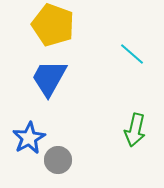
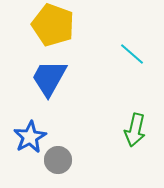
blue star: moved 1 px right, 1 px up
